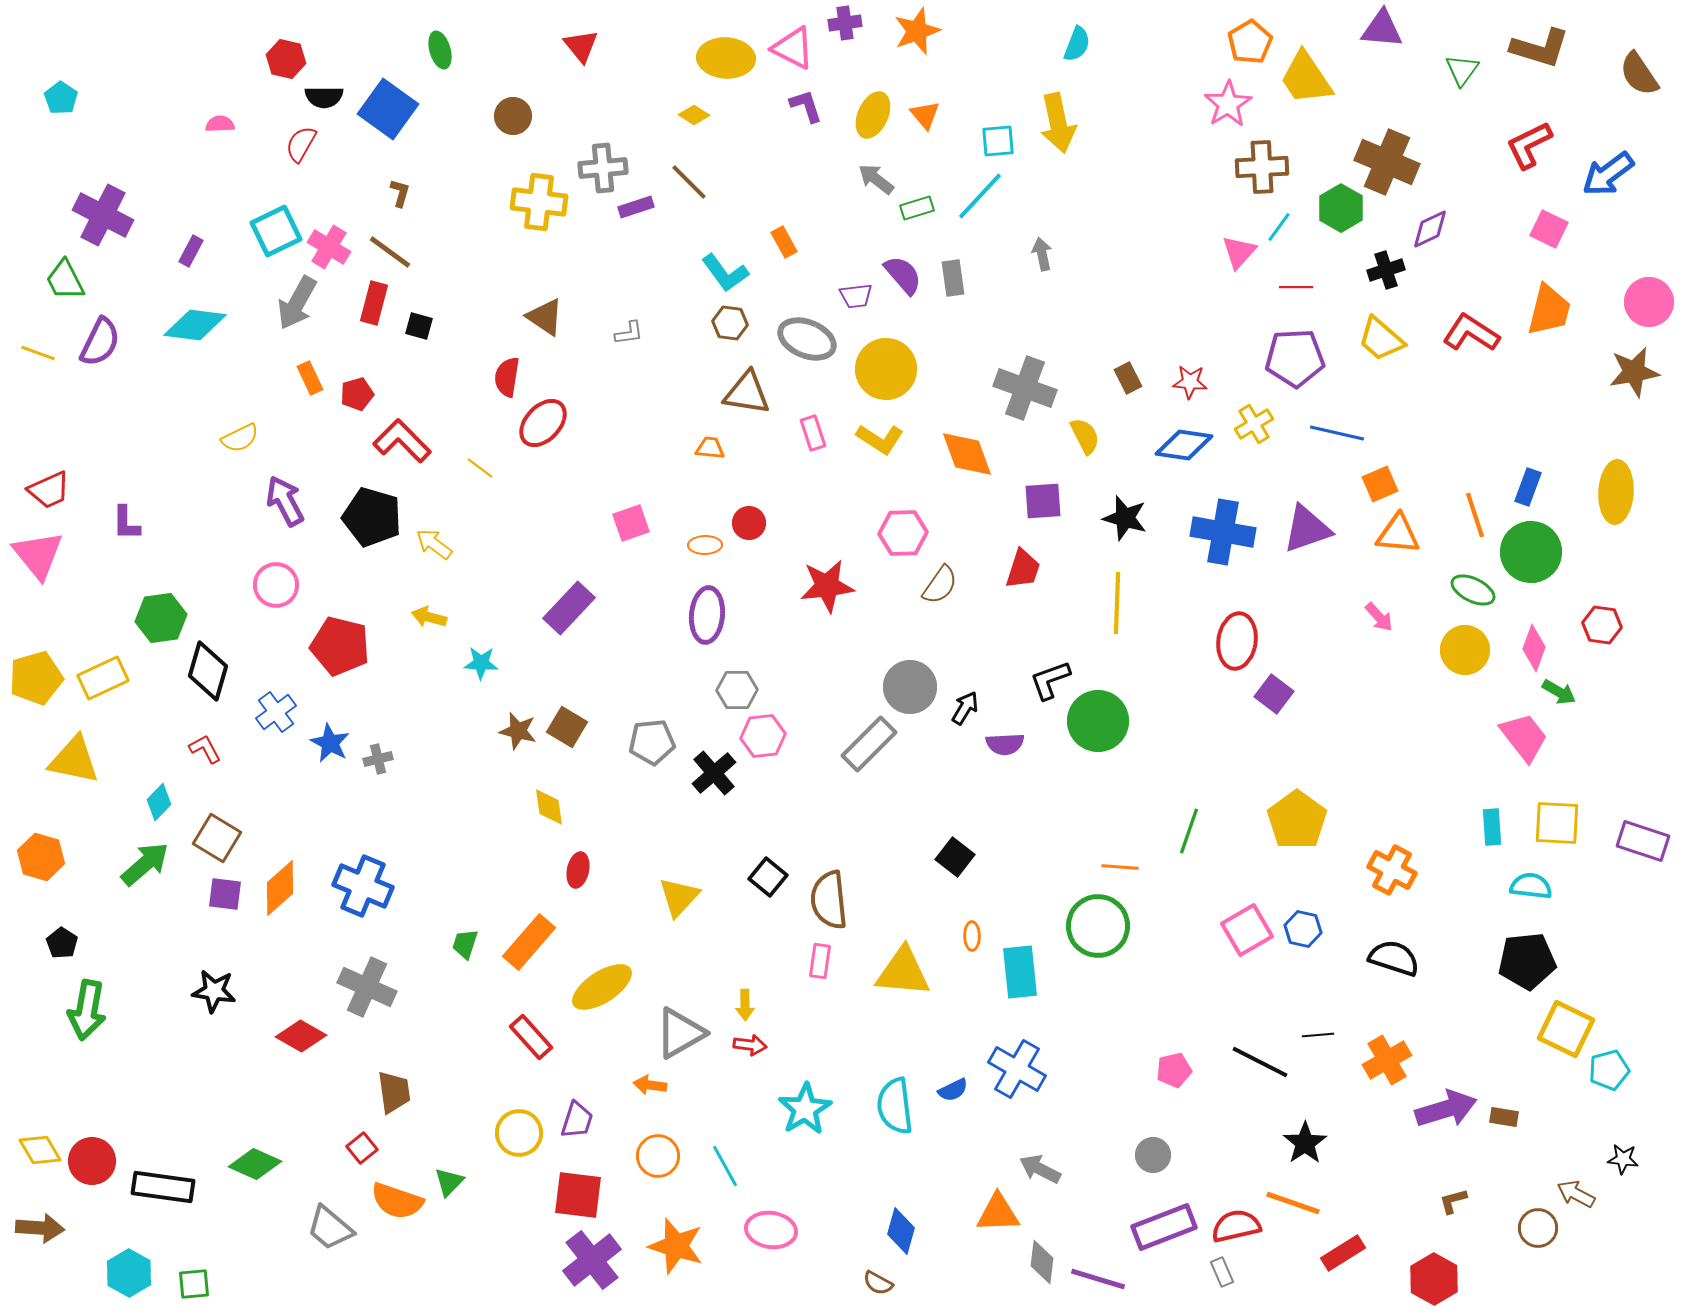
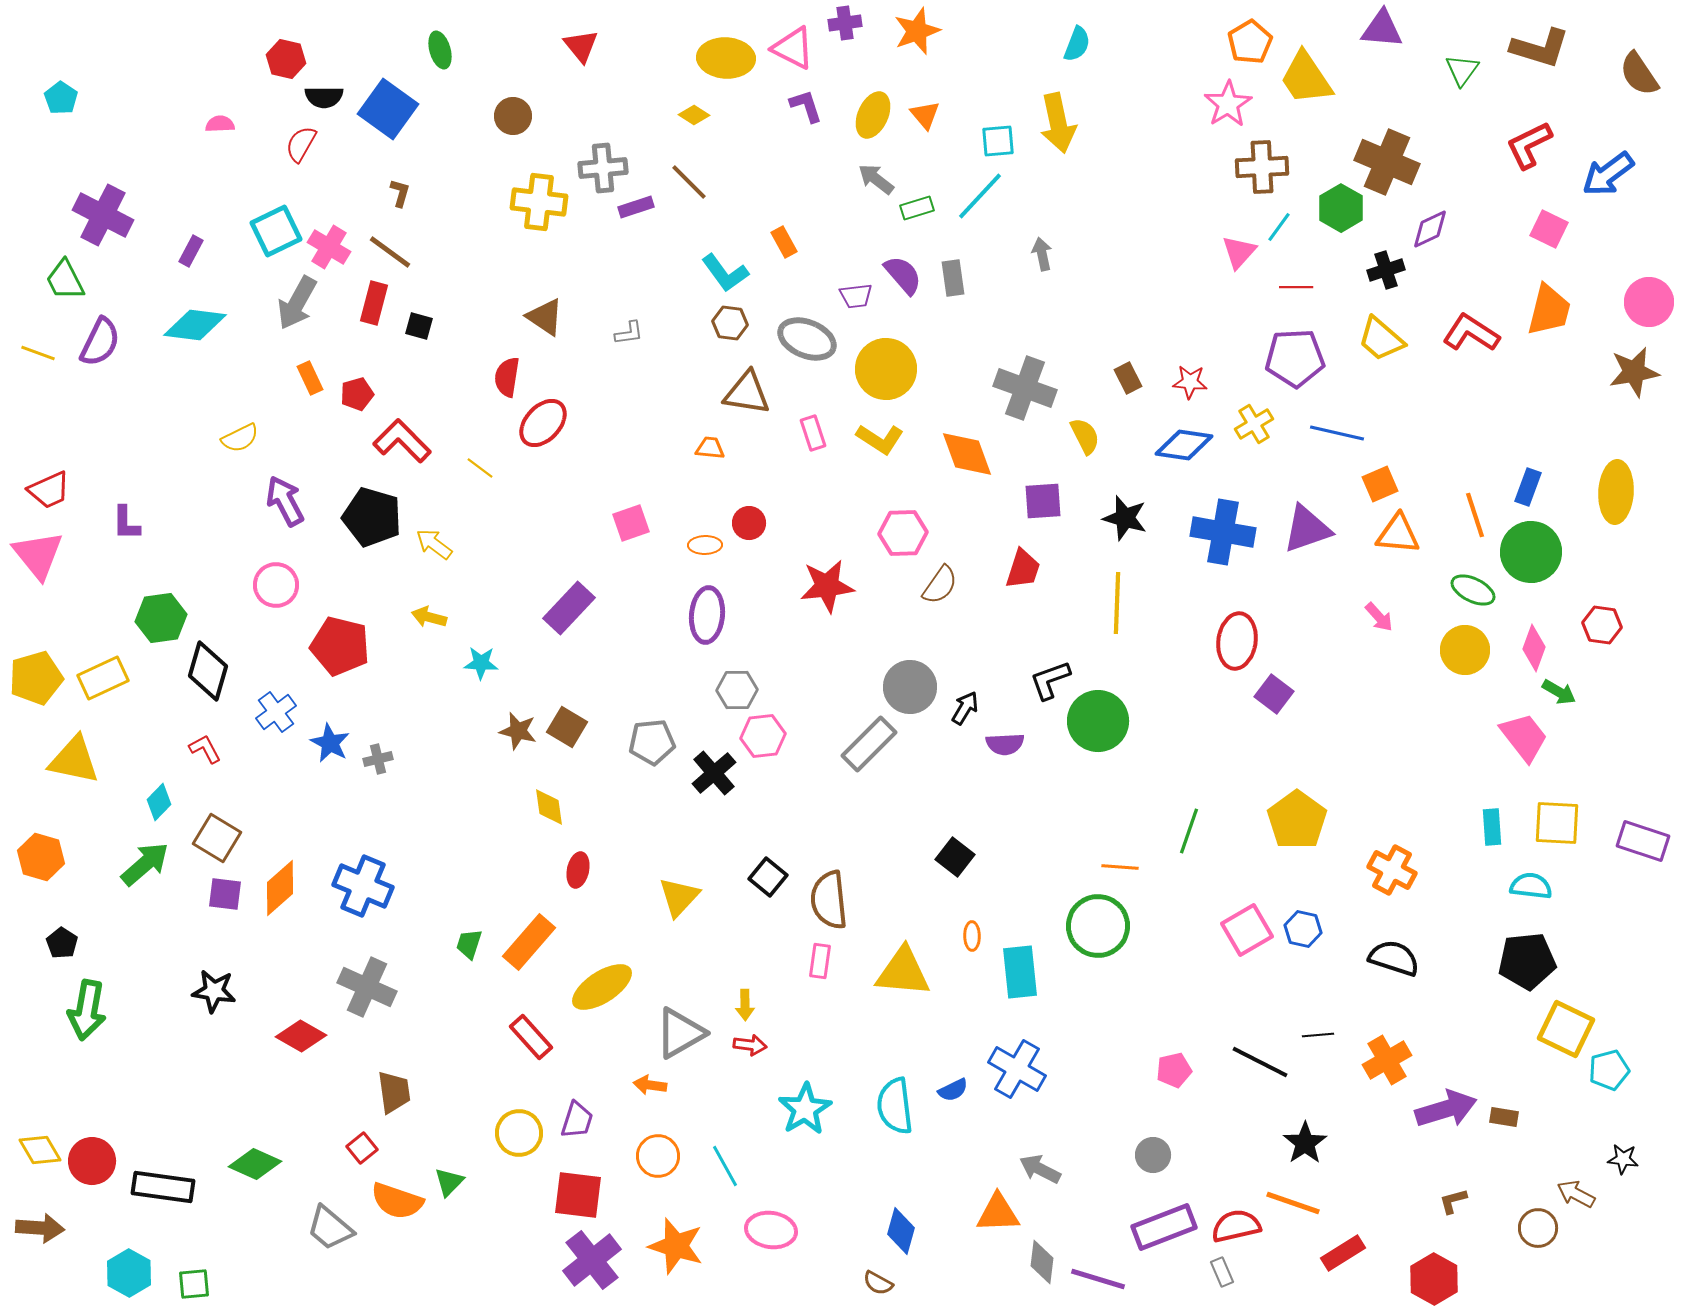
green trapezoid at (465, 944): moved 4 px right
